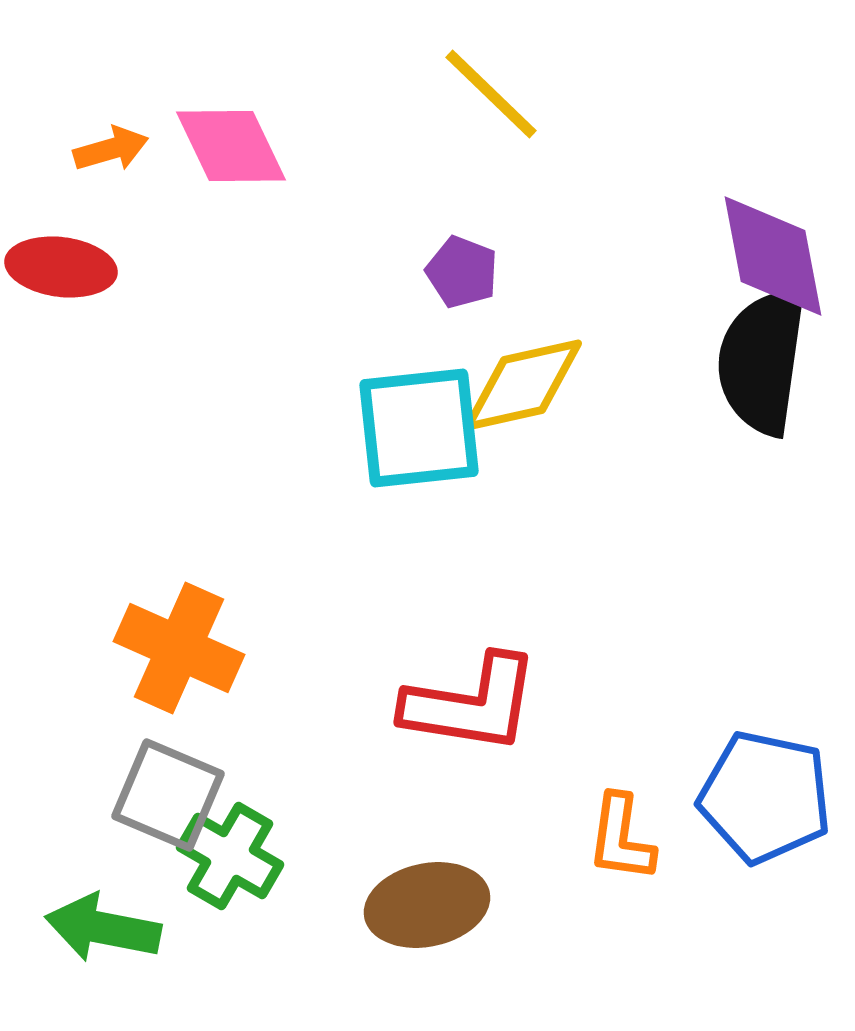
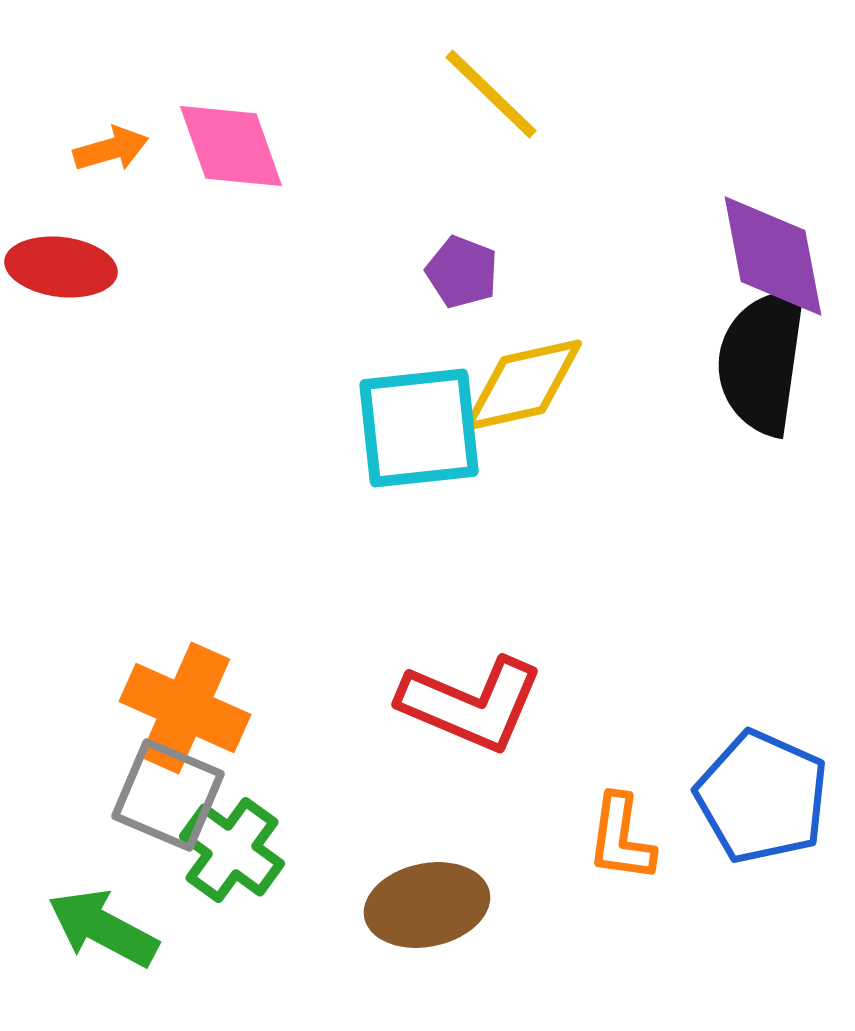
pink diamond: rotated 6 degrees clockwise
orange cross: moved 6 px right, 60 px down
red L-shape: rotated 14 degrees clockwise
blue pentagon: moved 3 px left; rotated 12 degrees clockwise
green cross: moved 2 px right, 6 px up; rotated 6 degrees clockwise
green arrow: rotated 17 degrees clockwise
